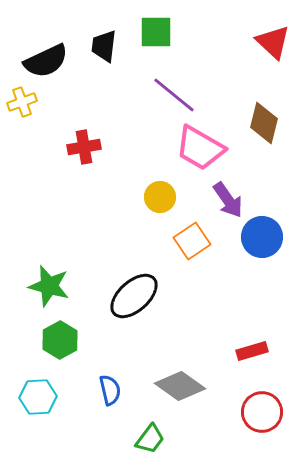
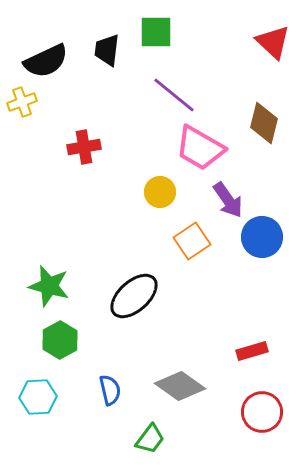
black trapezoid: moved 3 px right, 4 px down
yellow circle: moved 5 px up
